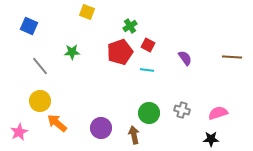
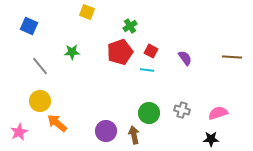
red square: moved 3 px right, 6 px down
purple circle: moved 5 px right, 3 px down
